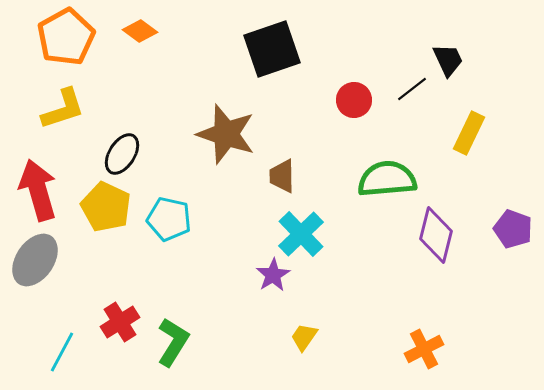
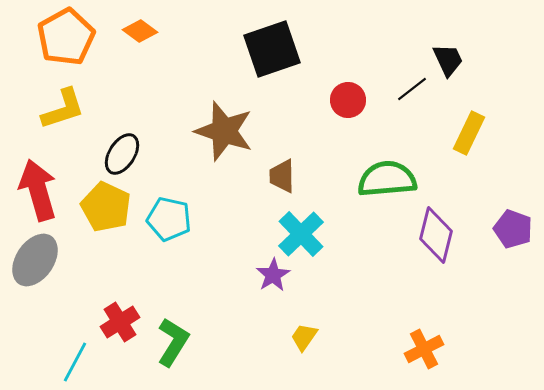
red circle: moved 6 px left
brown star: moved 2 px left, 3 px up
cyan line: moved 13 px right, 10 px down
